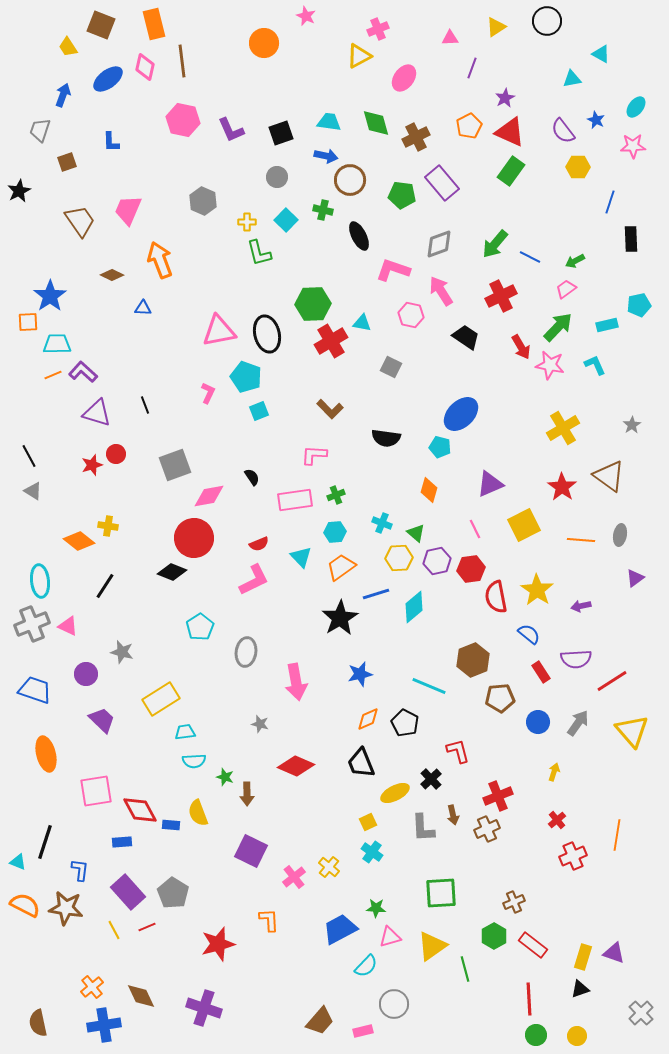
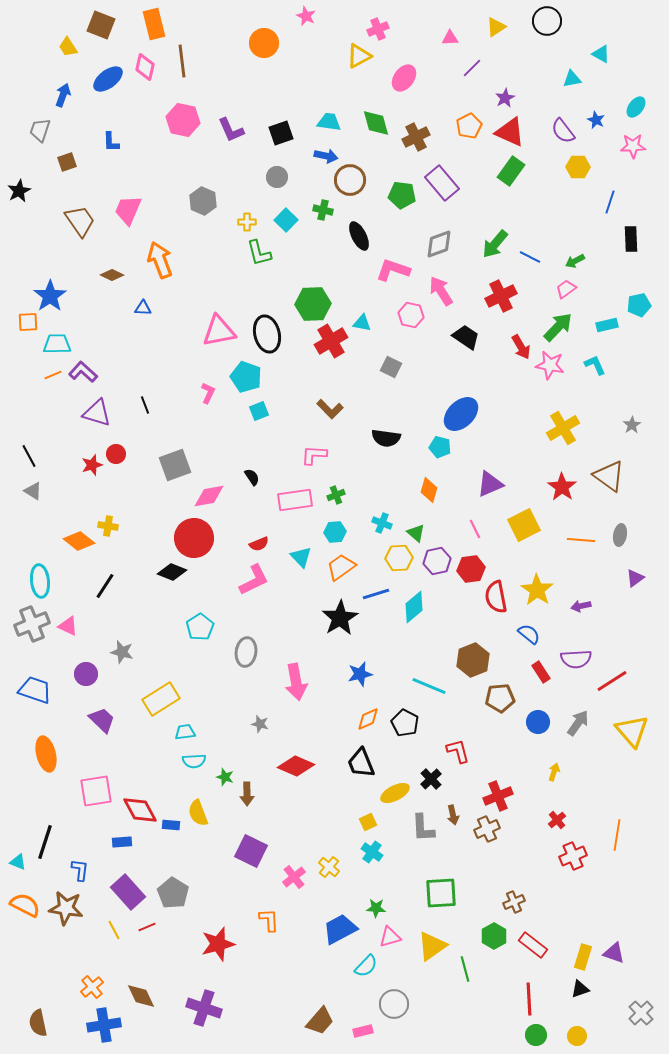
purple line at (472, 68): rotated 25 degrees clockwise
